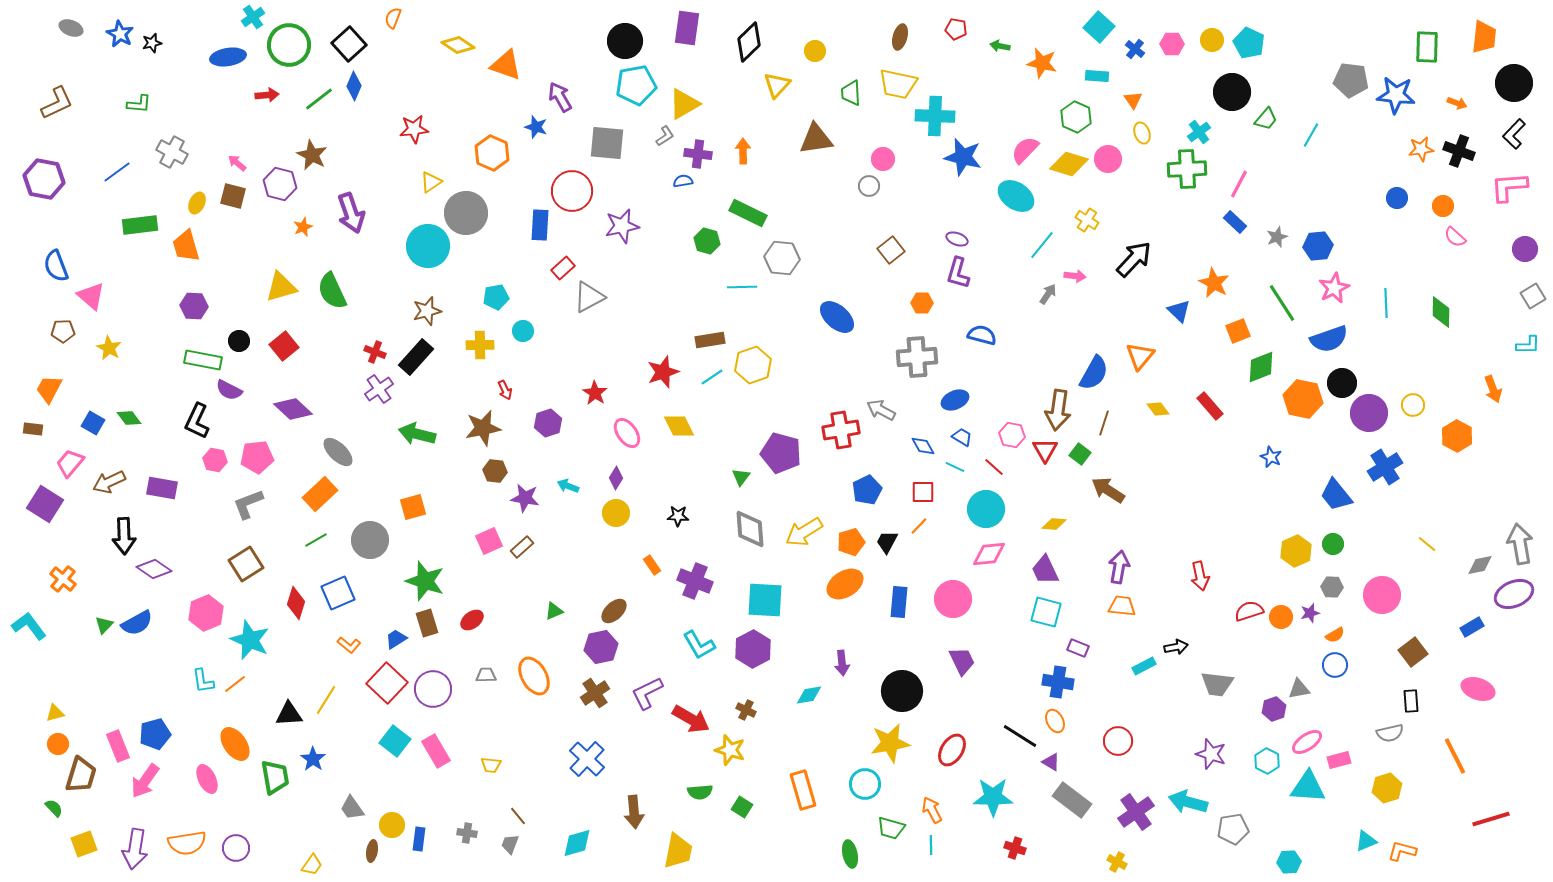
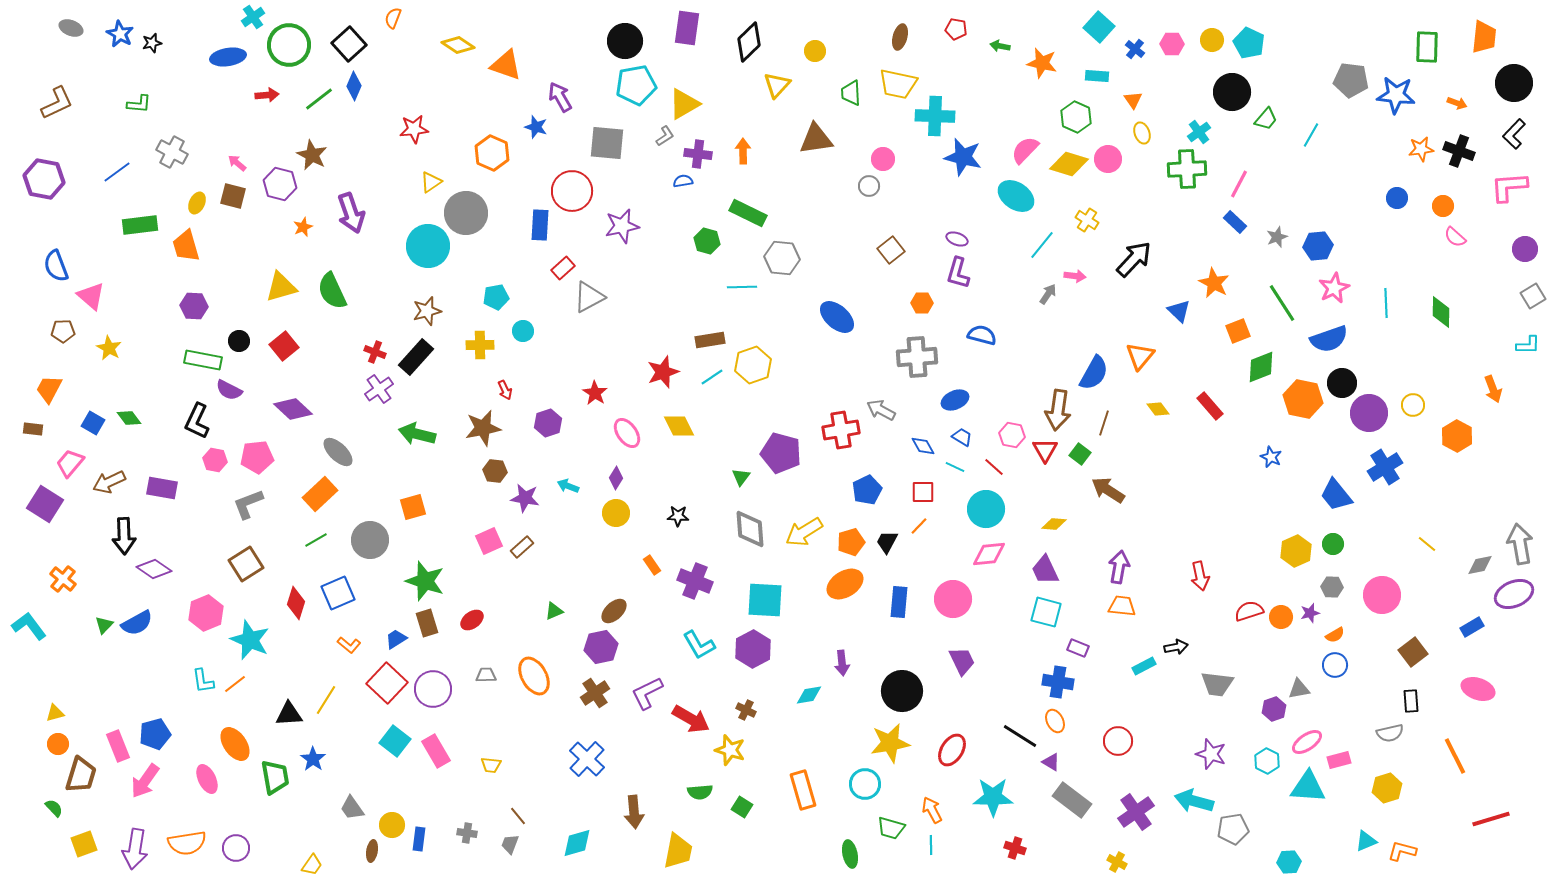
cyan arrow at (1188, 802): moved 6 px right, 1 px up
